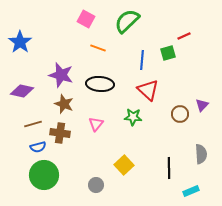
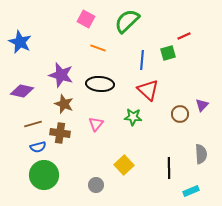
blue star: rotated 10 degrees counterclockwise
